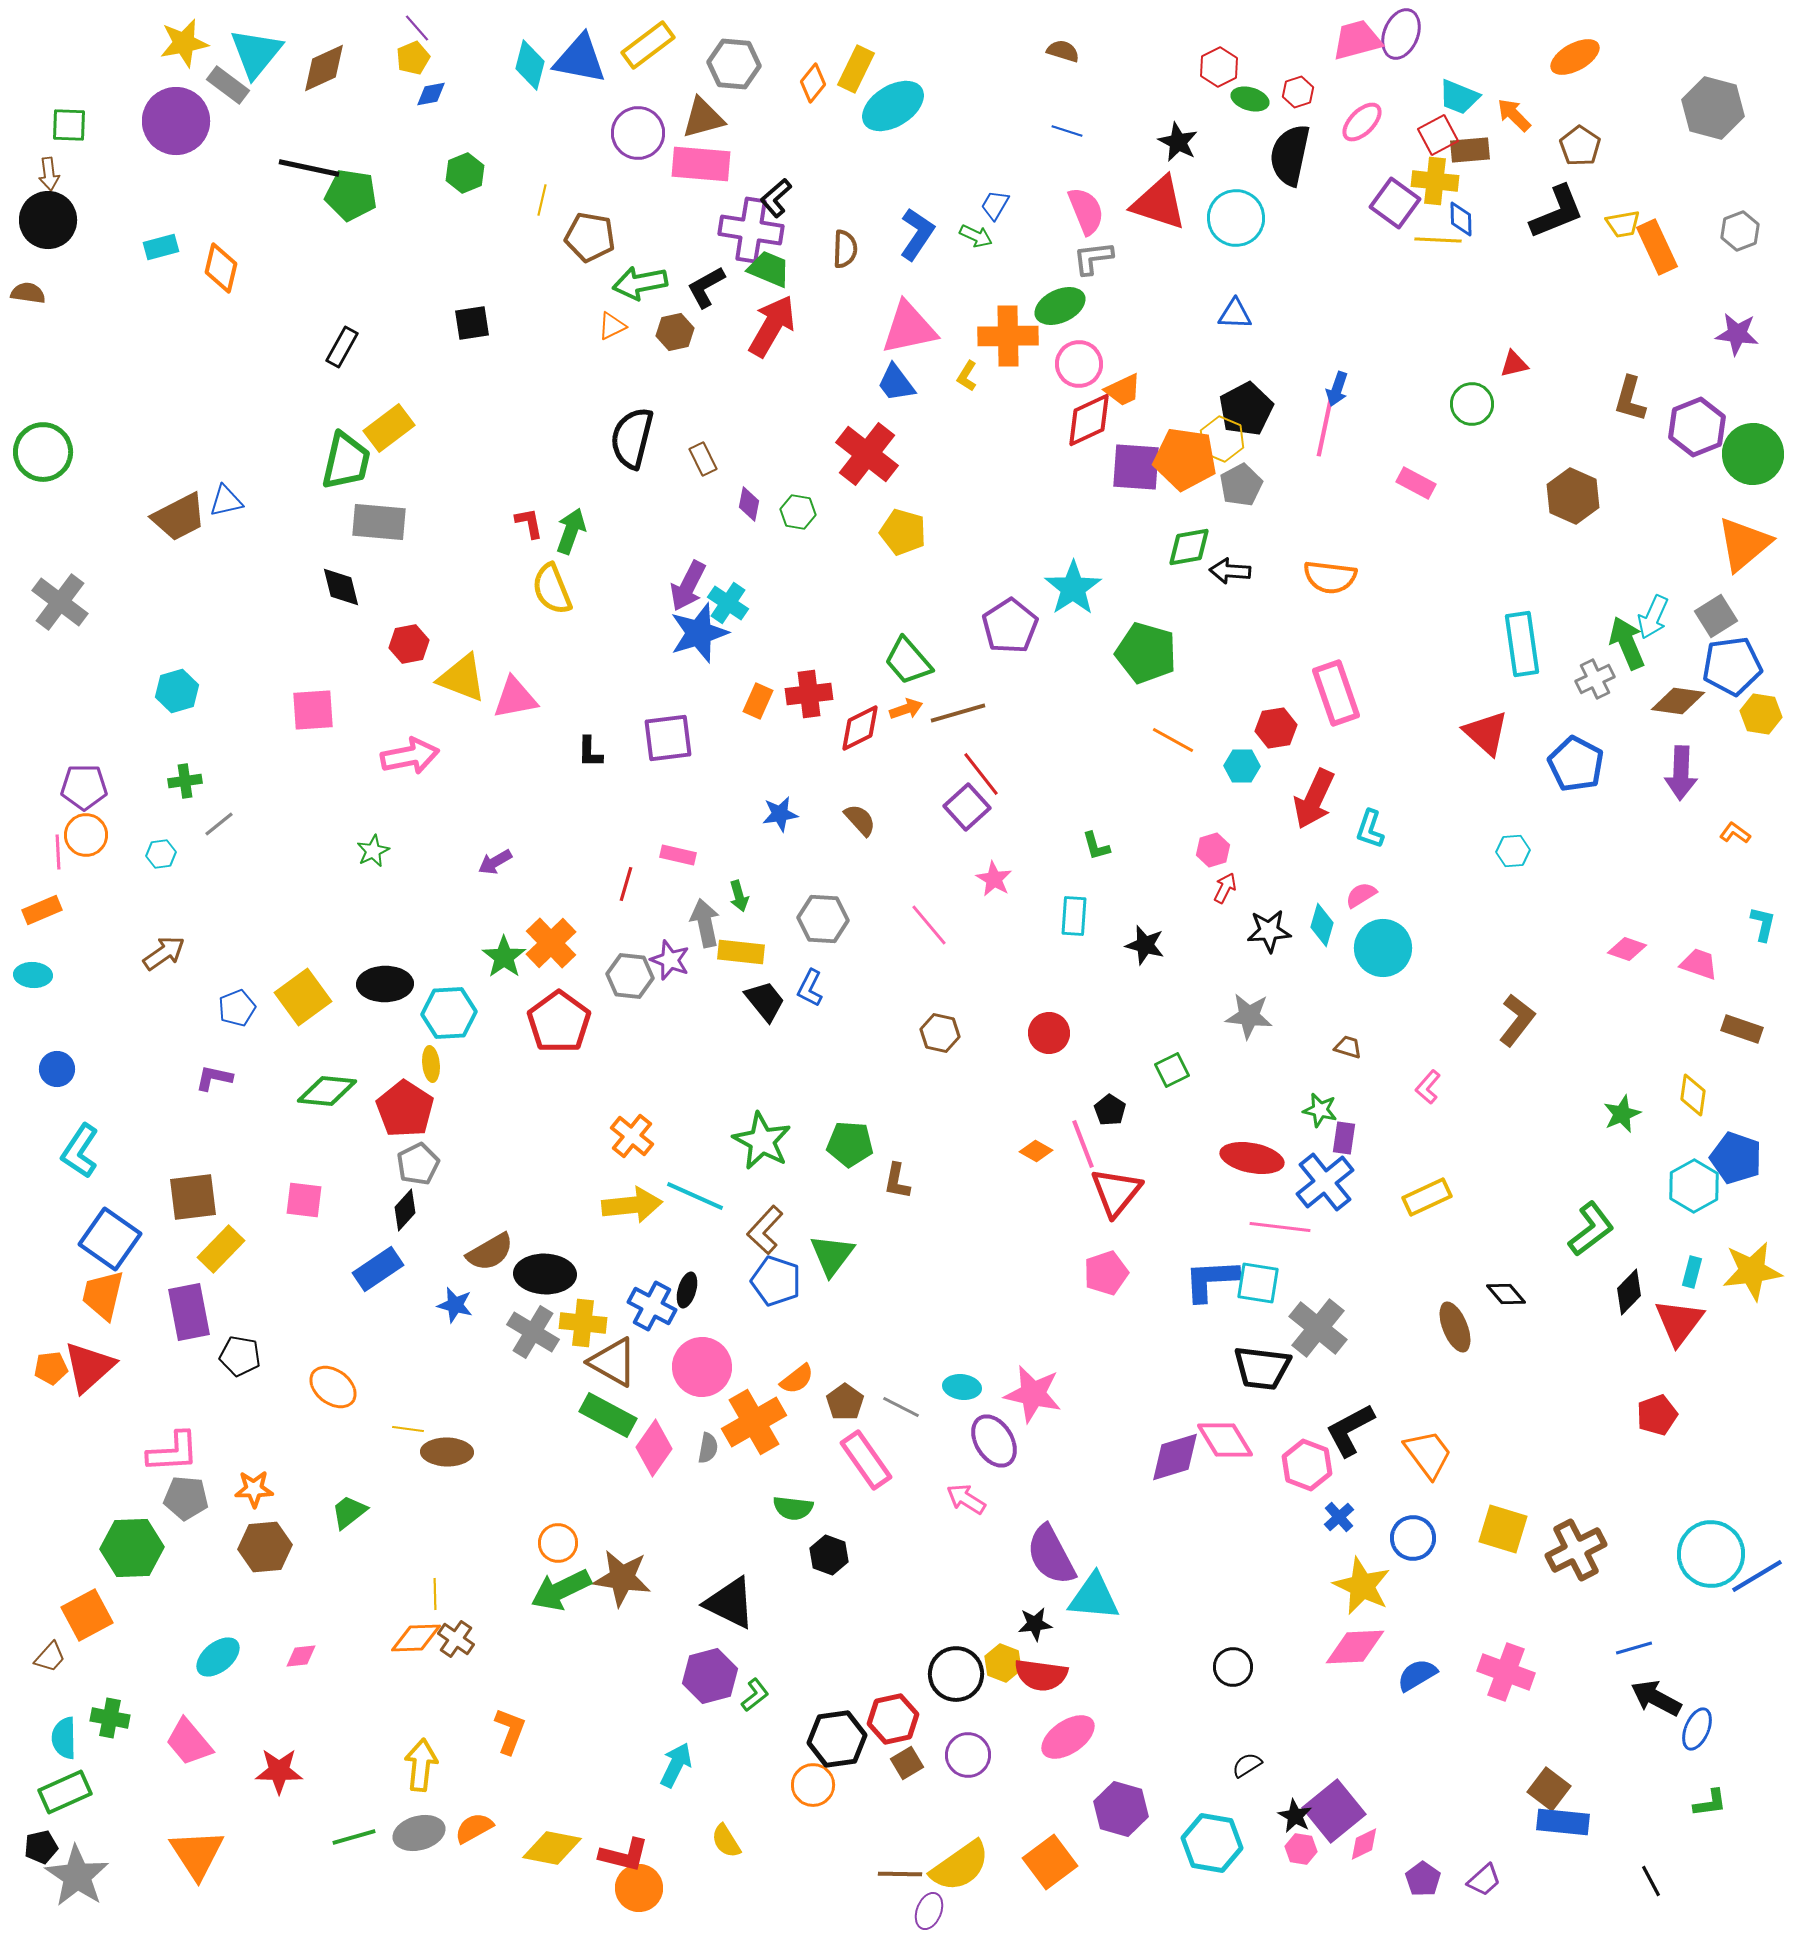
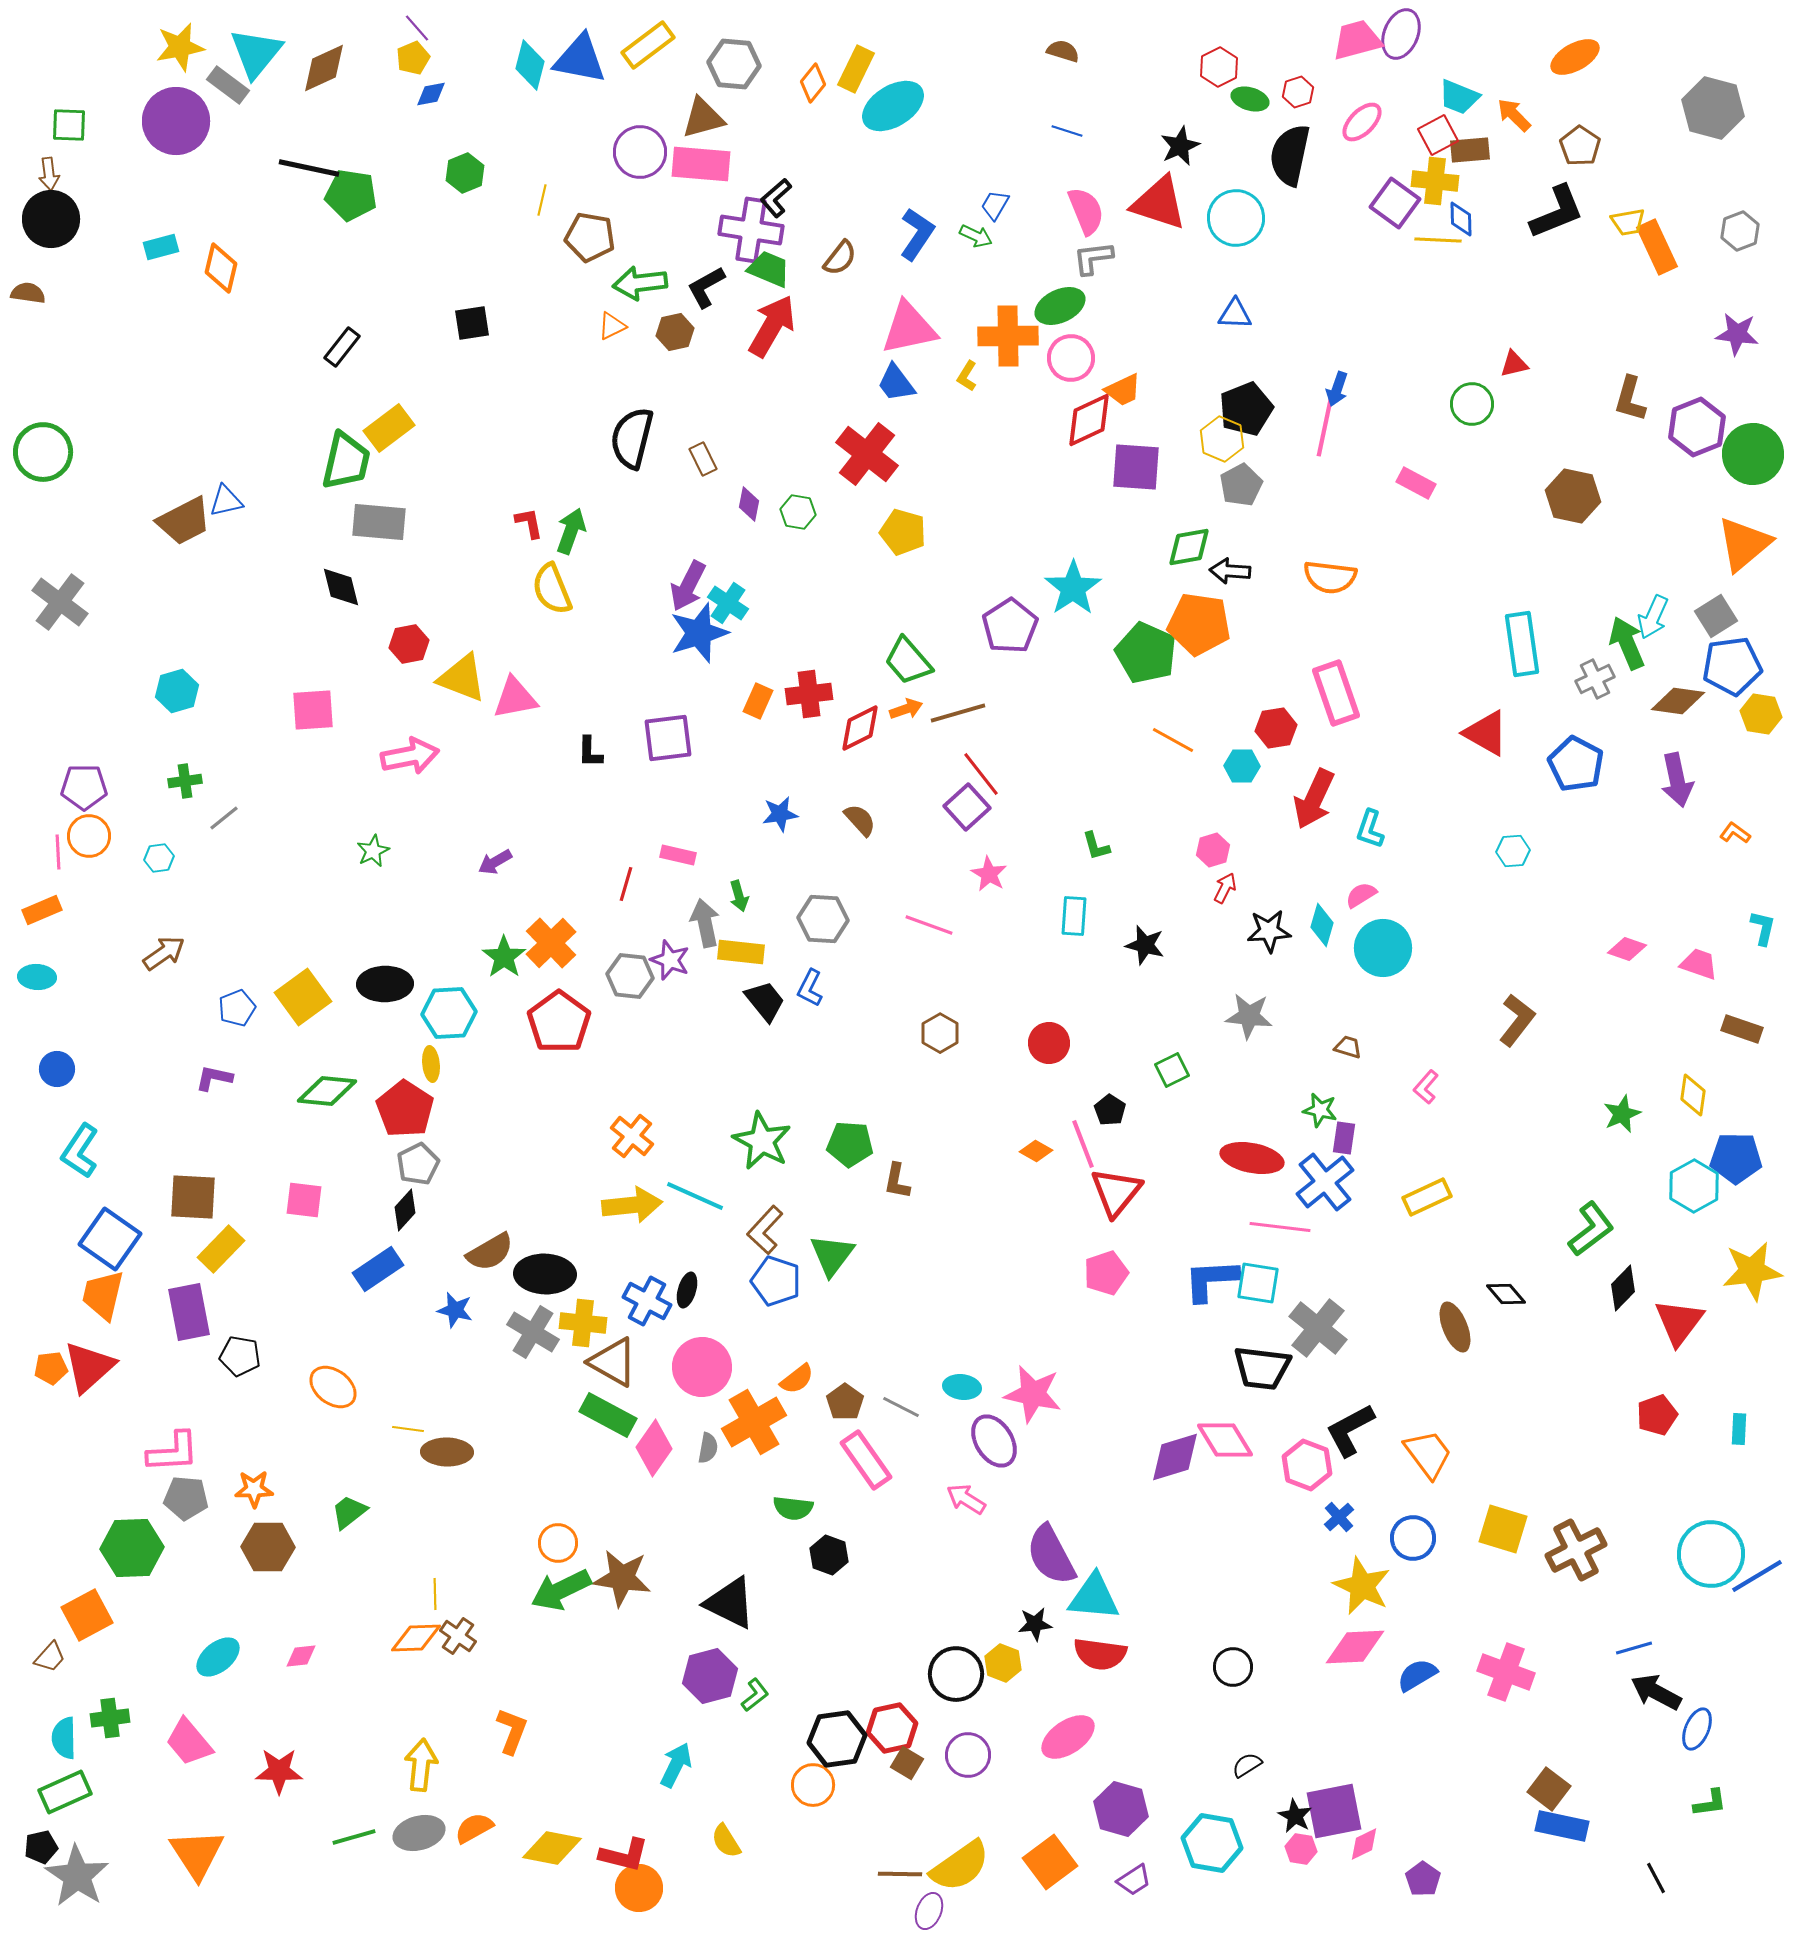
yellow star at (184, 43): moved 4 px left, 4 px down
purple circle at (638, 133): moved 2 px right, 19 px down
black star at (1178, 142): moved 2 px right, 4 px down; rotated 21 degrees clockwise
black circle at (48, 220): moved 3 px right, 1 px up
yellow trapezoid at (1623, 224): moved 5 px right, 2 px up
brown semicircle at (845, 249): moved 5 px left, 9 px down; rotated 36 degrees clockwise
green arrow at (640, 283): rotated 4 degrees clockwise
black rectangle at (342, 347): rotated 9 degrees clockwise
pink circle at (1079, 364): moved 8 px left, 6 px up
black pentagon at (1246, 409): rotated 6 degrees clockwise
orange pentagon at (1185, 459): moved 14 px right, 165 px down
brown hexagon at (1573, 496): rotated 12 degrees counterclockwise
brown trapezoid at (179, 517): moved 5 px right, 4 px down
green pentagon at (1146, 653): rotated 8 degrees clockwise
red triangle at (1486, 733): rotated 12 degrees counterclockwise
purple arrow at (1681, 773): moved 4 px left, 7 px down; rotated 14 degrees counterclockwise
gray line at (219, 824): moved 5 px right, 6 px up
orange circle at (86, 835): moved 3 px right, 1 px down
cyan hexagon at (161, 854): moved 2 px left, 4 px down
pink star at (994, 879): moved 5 px left, 5 px up
cyan L-shape at (1763, 924): moved 4 px down
pink line at (929, 925): rotated 30 degrees counterclockwise
cyan ellipse at (33, 975): moved 4 px right, 2 px down
brown hexagon at (940, 1033): rotated 18 degrees clockwise
red circle at (1049, 1033): moved 10 px down
pink L-shape at (1428, 1087): moved 2 px left
blue pentagon at (1736, 1158): rotated 18 degrees counterclockwise
brown square at (193, 1197): rotated 10 degrees clockwise
cyan rectangle at (1692, 1272): moved 47 px right, 157 px down; rotated 12 degrees counterclockwise
black diamond at (1629, 1292): moved 6 px left, 4 px up
blue star at (455, 1305): moved 5 px down
blue cross at (652, 1306): moved 5 px left, 5 px up
brown hexagon at (265, 1547): moved 3 px right; rotated 6 degrees clockwise
brown cross at (456, 1639): moved 2 px right, 3 px up
red semicircle at (1041, 1675): moved 59 px right, 21 px up
black arrow at (1656, 1698): moved 6 px up
green cross at (110, 1718): rotated 18 degrees counterclockwise
red hexagon at (893, 1719): moved 1 px left, 9 px down
orange L-shape at (510, 1731): moved 2 px right
brown square at (907, 1763): rotated 28 degrees counterclockwise
purple square at (1334, 1811): rotated 28 degrees clockwise
blue rectangle at (1563, 1822): moved 1 px left, 4 px down; rotated 6 degrees clockwise
purple trapezoid at (1484, 1880): moved 350 px left; rotated 9 degrees clockwise
black line at (1651, 1881): moved 5 px right, 3 px up
